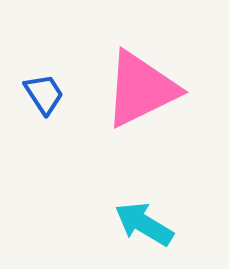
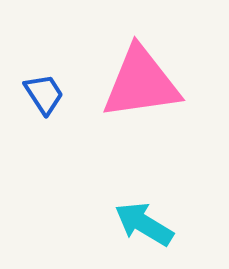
pink triangle: moved 6 px up; rotated 18 degrees clockwise
